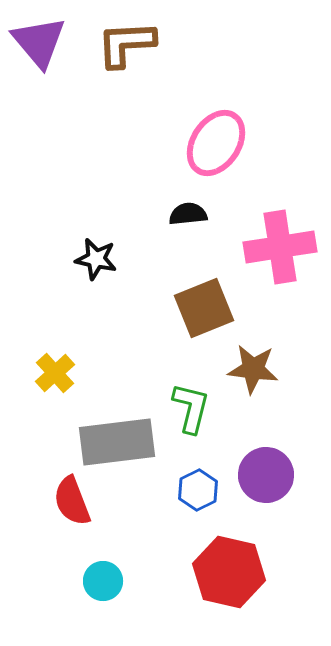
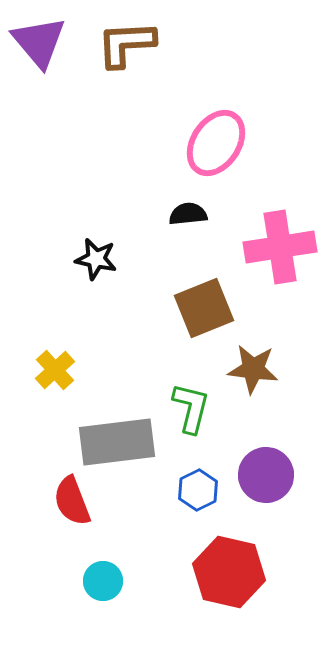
yellow cross: moved 3 px up
